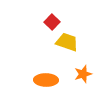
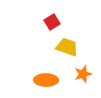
red square: rotated 14 degrees clockwise
yellow trapezoid: moved 5 px down
